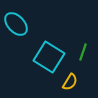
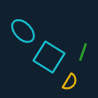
cyan ellipse: moved 7 px right, 7 px down
